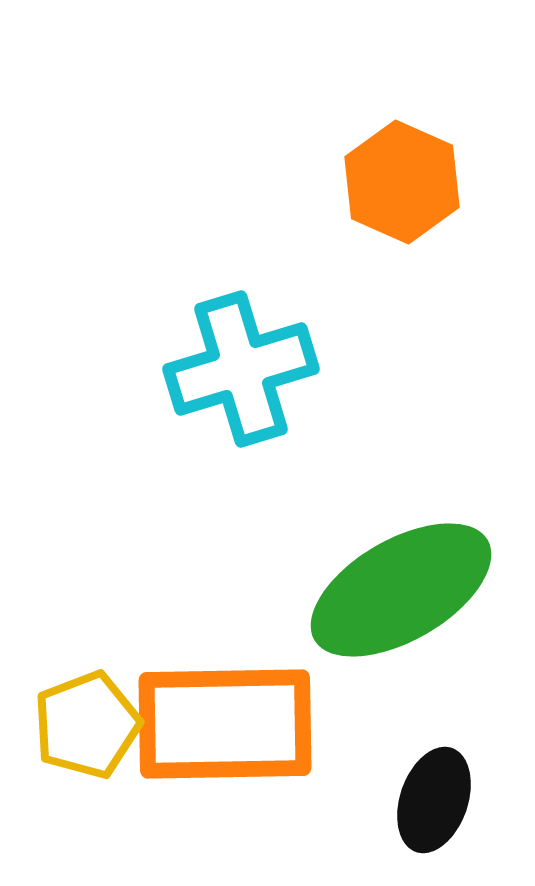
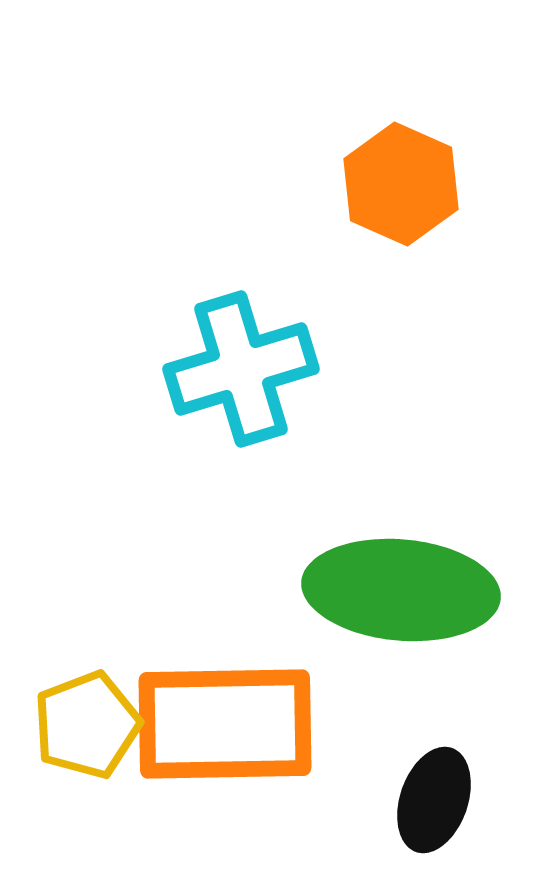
orange hexagon: moved 1 px left, 2 px down
green ellipse: rotated 35 degrees clockwise
